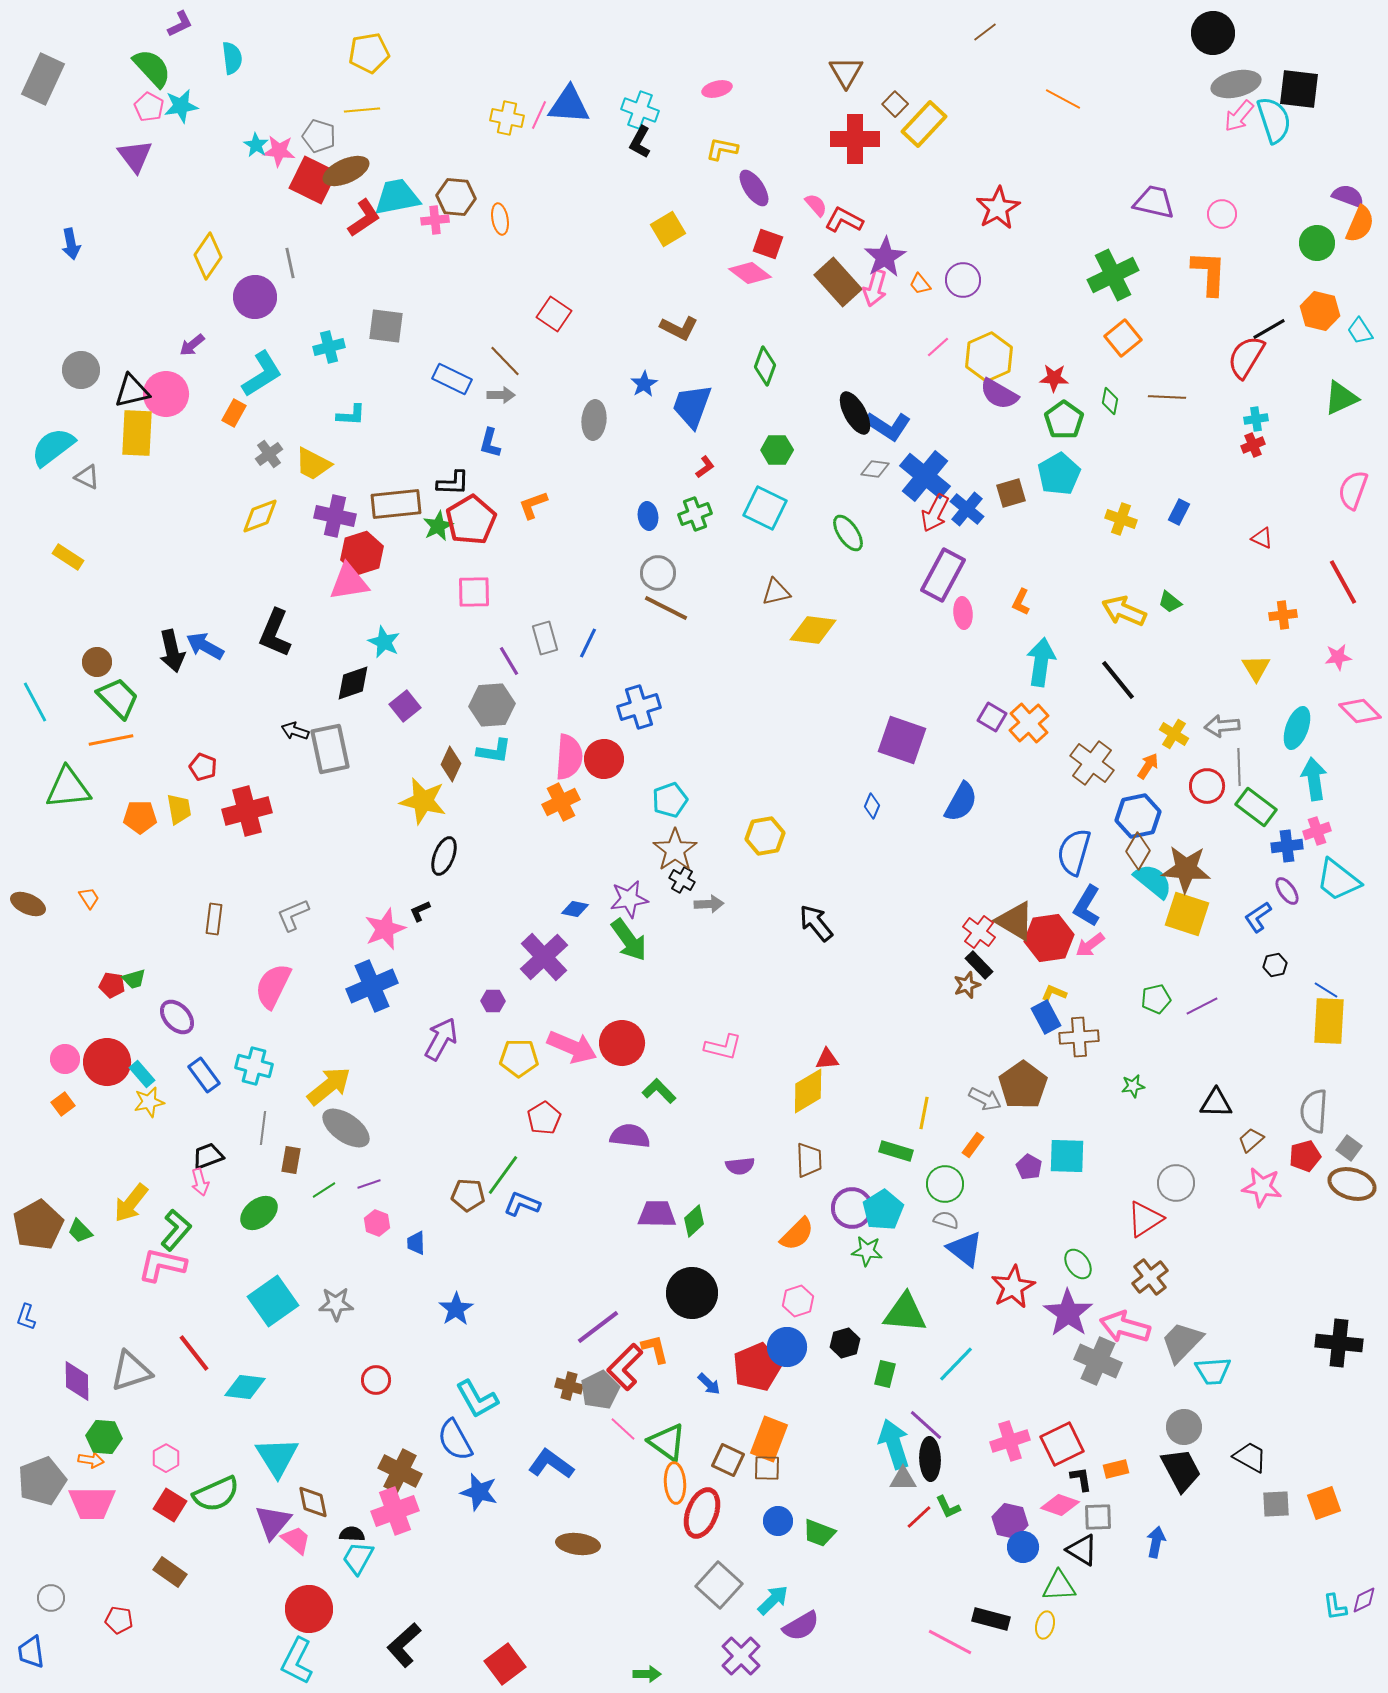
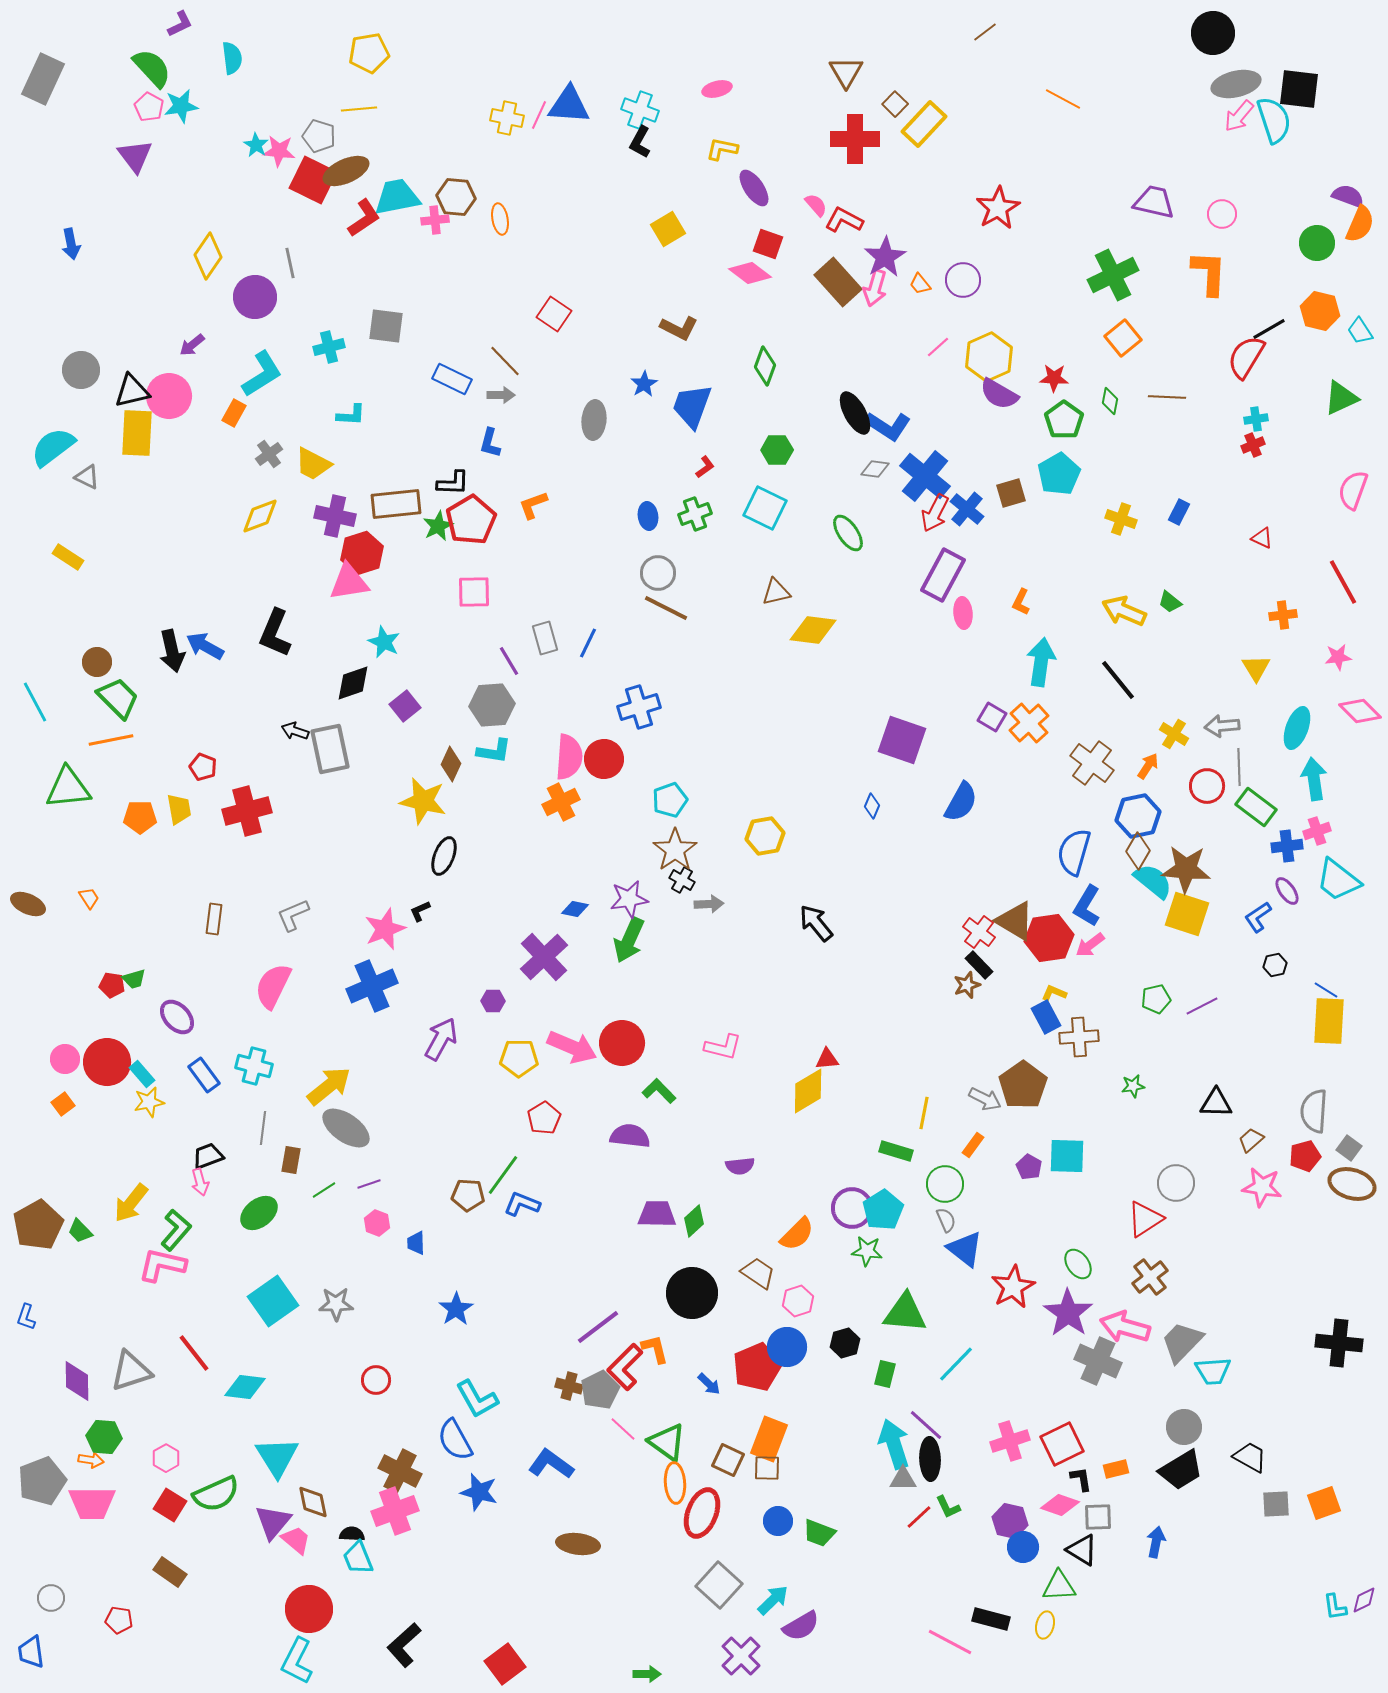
yellow line at (362, 110): moved 3 px left, 1 px up
pink circle at (166, 394): moved 3 px right, 2 px down
green arrow at (629, 940): rotated 60 degrees clockwise
brown trapezoid at (809, 1160): moved 51 px left, 113 px down; rotated 54 degrees counterclockwise
gray semicircle at (946, 1220): rotated 50 degrees clockwise
black trapezoid at (1181, 1470): rotated 87 degrees clockwise
cyan trapezoid at (358, 1558): rotated 51 degrees counterclockwise
